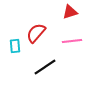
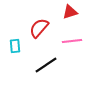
red semicircle: moved 3 px right, 5 px up
black line: moved 1 px right, 2 px up
